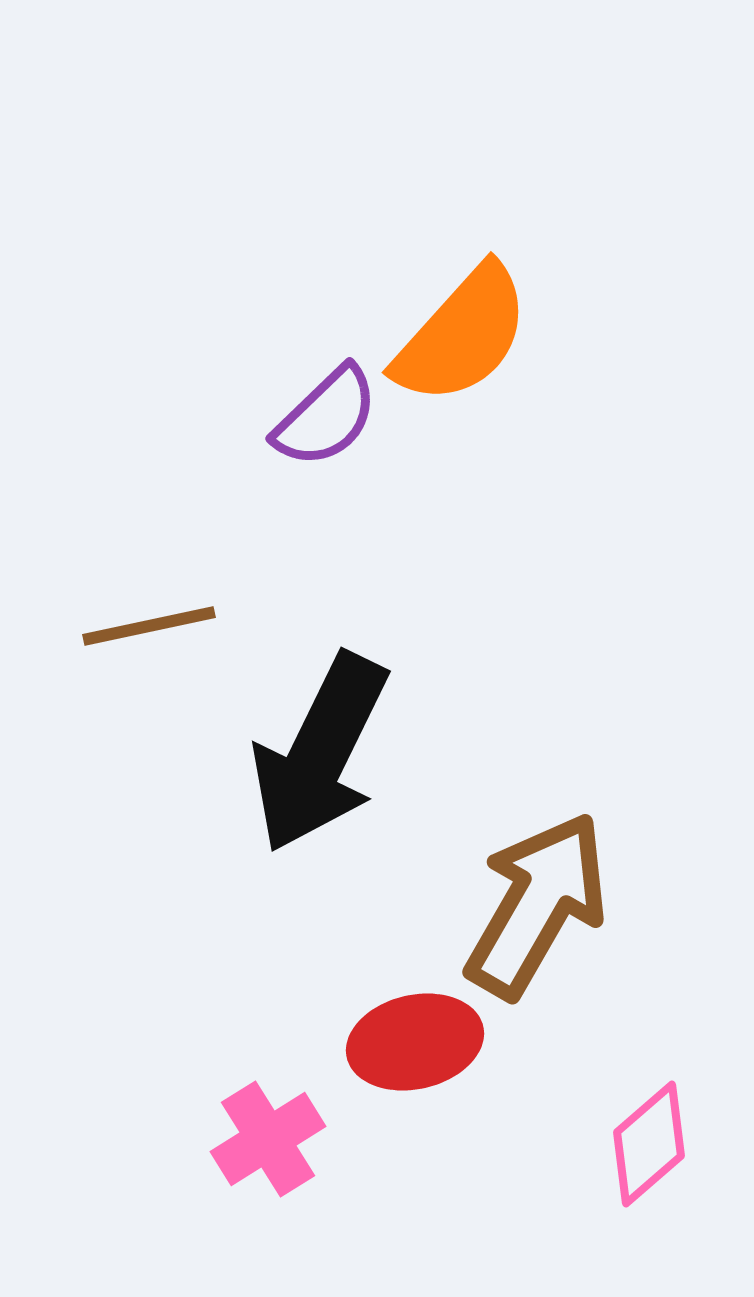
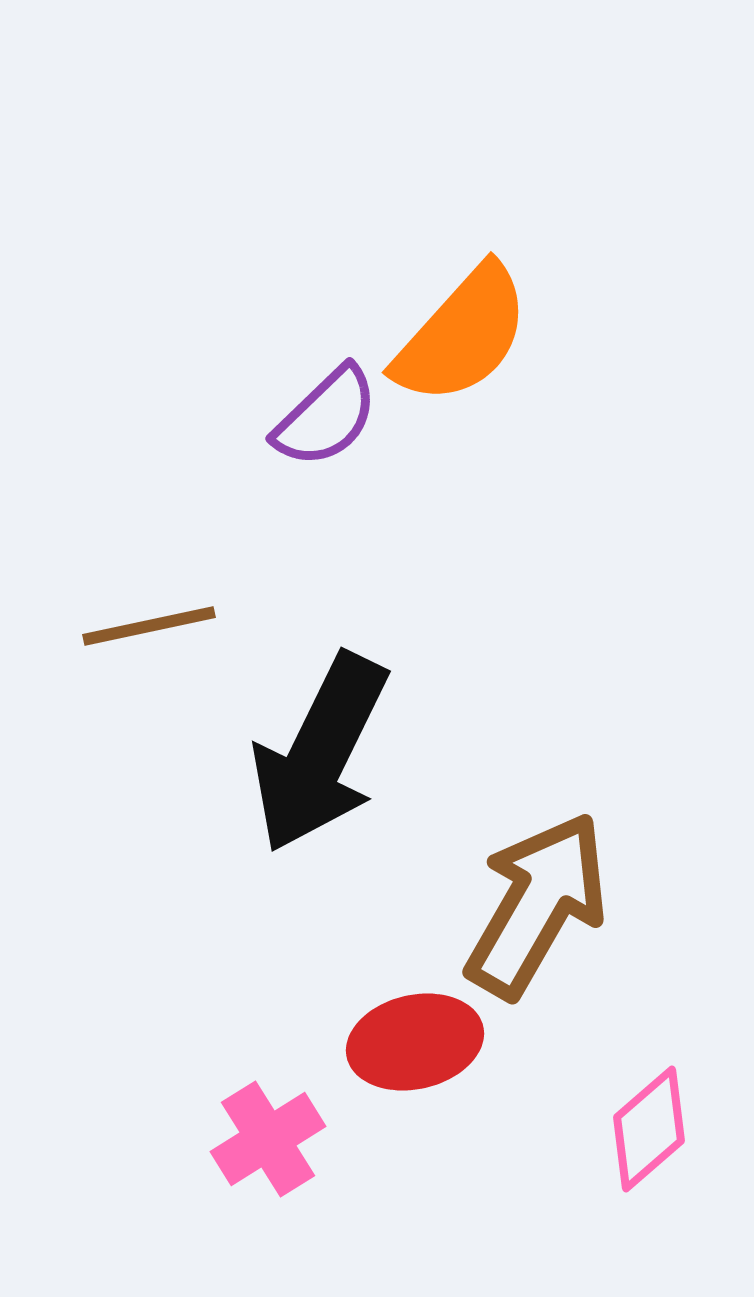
pink diamond: moved 15 px up
